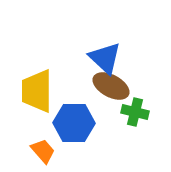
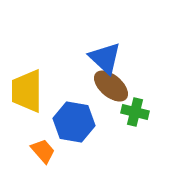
brown ellipse: rotated 12 degrees clockwise
yellow trapezoid: moved 10 px left
blue hexagon: moved 1 px up; rotated 9 degrees clockwise
